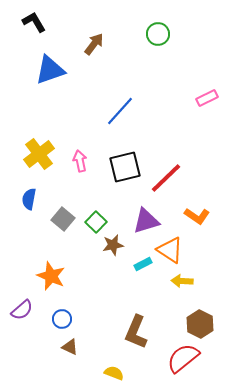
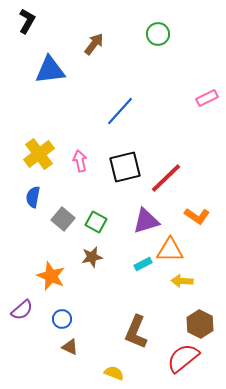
black L-shape: moved 7 px left, 1 px up; rotated 60 degrees clockwise
blue triangle: rotated 12 degrees clockwise
blue semicircle: moved 4 px right, 2 px up
green square: rotated 15 degrees counterclockwise
brown star: moved 21 px left, 12 px down
orange triangle: rotated 32 degrees counterclockwise
